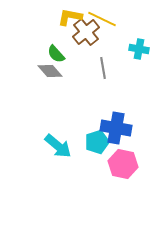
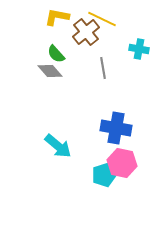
yellow L-shape: moved 13 px left
cyan pentagon: moved 7 px right, 33 px down
pink hexagon: moved 1 px left, 1 px up
